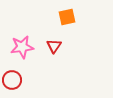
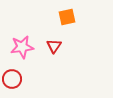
red circle: moved 1 px up
